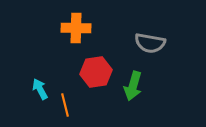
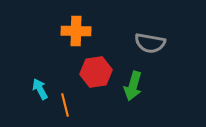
orange cross: moved 3 px down
